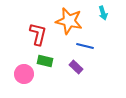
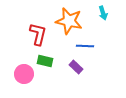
blue line: rotated 12 degrees counterclockwise
